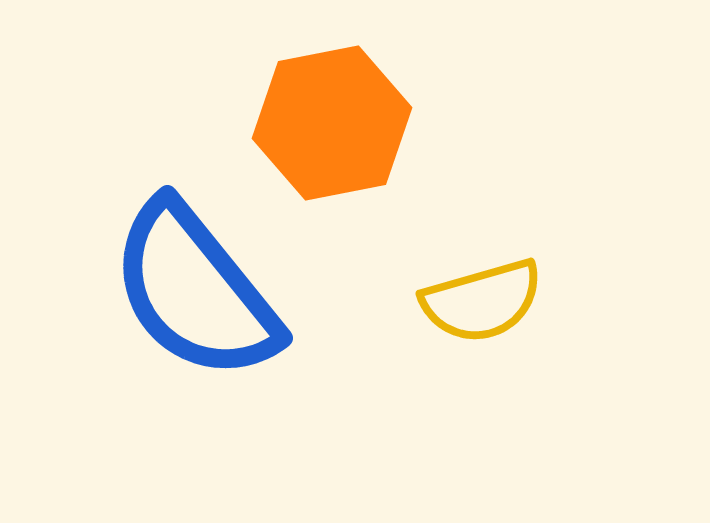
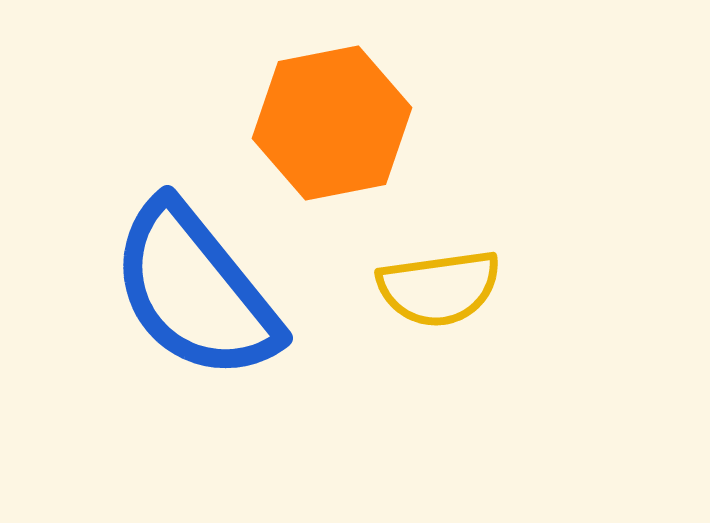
yellow semicircle: moved 43 px left, 13 px up; rotated 8 degrees clockwise
